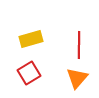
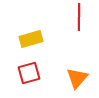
red line: moved 28 px up
red square: rotated 15 degrees clockwise
